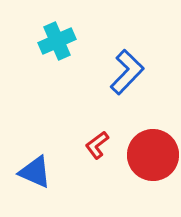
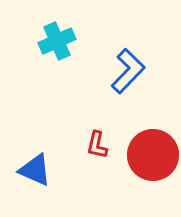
blue L-shape: moved 1 px right, 1 px up
red L-shape: rotated 40 degrees counterclockwise
blue triangle: moved 2 px up
